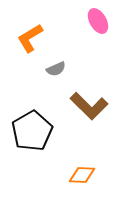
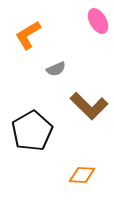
orange L-shape: moved 2 px left, 3 px up
